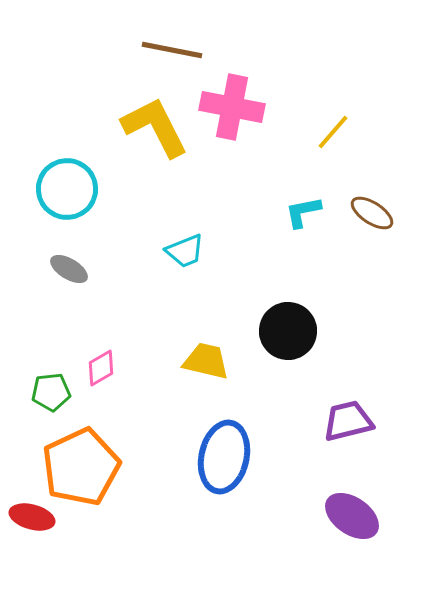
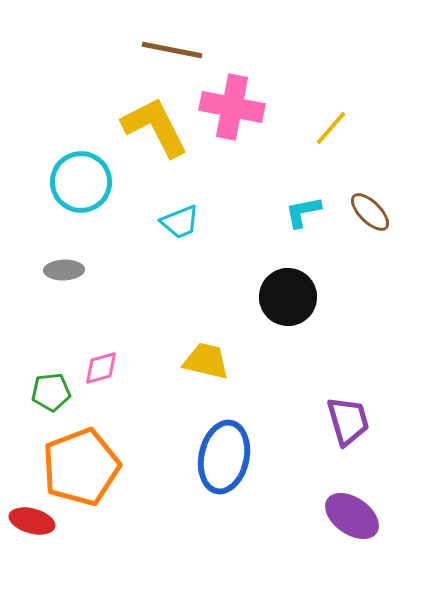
yellow line: moved 2 px left, 4 px up
cyan circle: moved 14 px right, 7 px up
brown ellipse: moved 2 px left, 1 px up; rotated 12 degrees clockwise
cyan trapezoid: moved 5 px left, 29 px up
gray ellipse: moved 5 px left, 1 px down; rotated 33 degrees counterclockwise
black circle: moved 34 px up
pink diamond: rotated 15 degrees clockwise
purple trapezoid: rotated 88 degrees clockwise
orange pentagon: rotated 4 degrees clockwise
red ellipse: moved 4 px down
